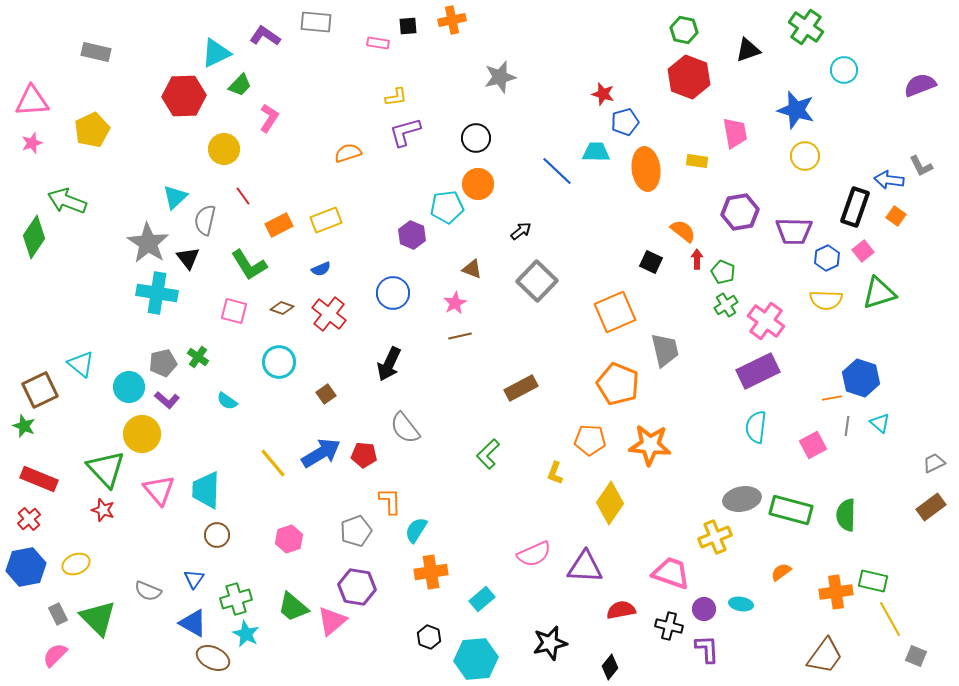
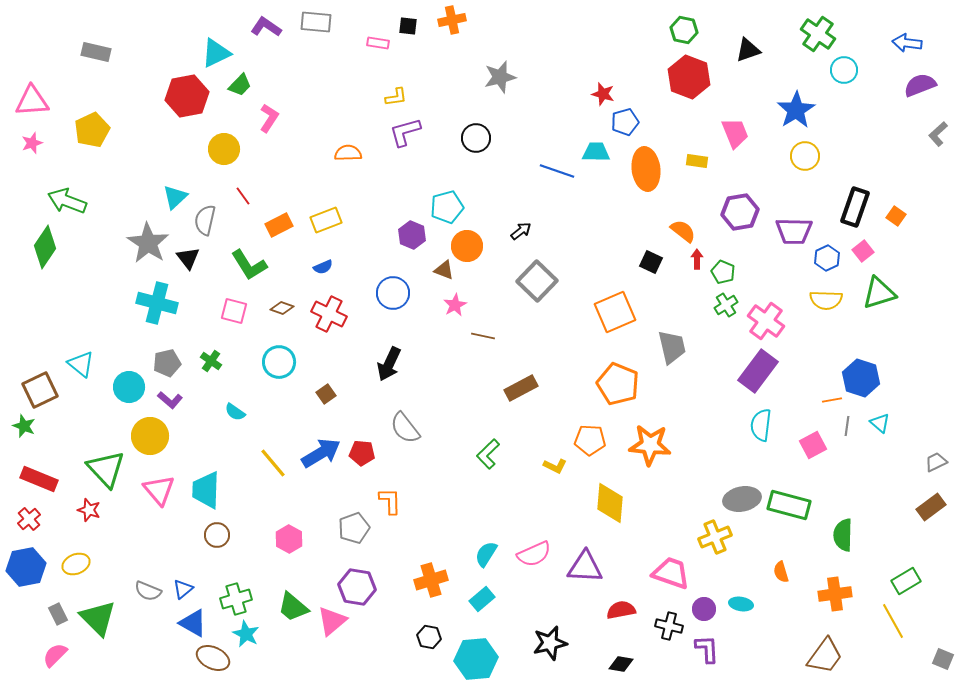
black square at (408, 26): rotated 12 degrees clockwise
green cross at (806, 27): moved 12 px right, 7 px down
purple L-shape at (265, 36): moved 1 px right, 9 px up
red hexagon at (184, 96): moved 3 px right; rotated 9 degrees counterclockwise
blue star at (796, 110): rotated 24 degrees clockwise
pink trapezoid at (735, 133): rotated 12 degrees counterclockwise
orange semicircle at (348, 153): rotated 16 degrees clockwise
gray L-shape at (921, 166): moved 17 px right, 32 px up; rotated 75 degrees clockwise
blue line at (557, 171): rotated 24 degrees counterclockwise
blue arrow at (889, 180): moved 18 px right, 137 px up
orange circle at (478, 184): moved 11 px left, 62 px down
cyan pentagon at (447, 207): rotated 8 degrees counterclockwise
green diamond at (34, 237): moved 11 px right, 10 px down
blue semicircle at (321, 269): moved 2 px right, 2 px up
brown triangle at (472, 269): moved 28 px left, 1 px down
cyan cross at (157, 293): moved 10 px down; rotated 6 degrees clockwise
pink star at (455, 303): moved 2 px down
red cross at (329, 314): rotated 12 degrees counterclockwise
brown line at (460, 336): moved 23 px right; rotated 25 degrees clockwise
gray trapezoid at (665, 350): moved 7 px right, 3 px up
green cross at (198, 357): moved 13 px right, 4 px down
gray pentagon at (163, 363): moved 4 px right
purple rectangle at (758, 371): rotated 27 degrees counterclockwise
orange line at (832, 398): moved 2 px down
purple L-shape at (167, 400): moved 3 px right
cyan semicircle at (227, 401): moved 8 px right, 11 px down
cyan semicircle at (756, 427): moved 5 px right, 2 px up
yellow circle at (142, 434): moved 8 px right, 2 px down
red pentagon at (364, 455): moved 2 px left, 2 px up
gray trapezoid at (934, 463): moved 2 px right, 1 px up
yellow L-shape at (555, 473): moved 7 px up; rotated 85 degrees counterclockwise
yellow diamond at (610, 503): rotated 30 degrees counterclockwise
red star at (103, 510): moved 14 px left
green rectangle at (791, 510): moved 2 px left, 5 px up
green semicircle at (846, 515): moved 3 px left, 20 px down
cyan semicircle at (416, 530): moved 70 px right, 24 px down
gray pentagon at (356, 531): moved 2 px left, 3 px up
pink hexagon at (289, 539): rotated 12 degrees counterclockwise
orange cross at (431, 572): moved 8 px down; rotated 8 degrees counterclockwise
orange semicircle at (781, 572): rotated 70 degrees counterclockwise
blue triangle at (194, 579): moved 11 px left, 10 px down; rotated 15 degrees clockwise
green rectangle at (873, 581): moved 33 px right; rotated 44 degrees counterclockwise
orange cross at (836, 592): moved 1 px left, 2 px down
yellow line at (890, 619): moved 3 px right, 2 px down
black hexagon at (429, 637): rotated 10 degrees counterclockwise
gray square at (916, 656): moved 27 px right, 3 px down
black diamond at (610, 667): moved 11 px right, 3 px up; rotated 60 degrees clockwise
